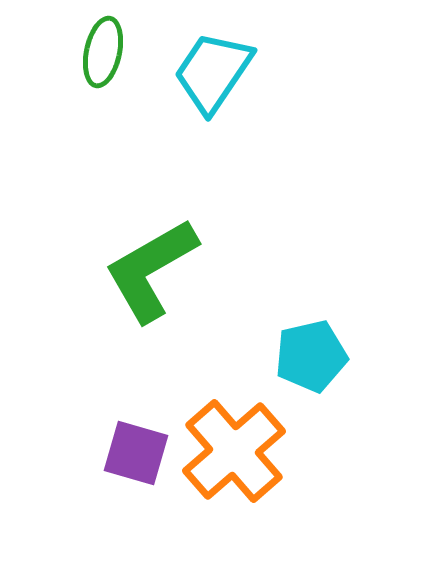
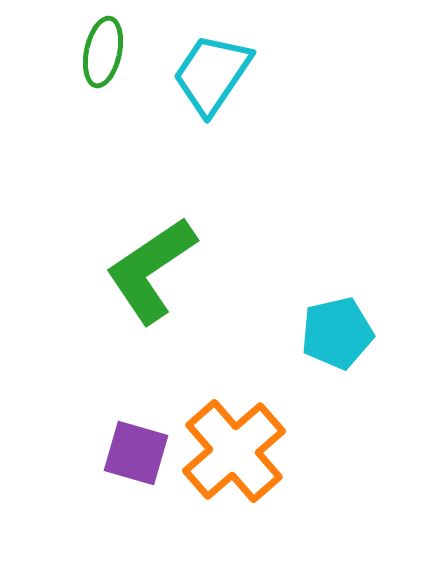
cyan trapezoid: moved 1 px left, 2 px down
green L-shape: rotated 4 degrees counterclockwise
cyan pentagon: moved 26 px right, 23 px up
